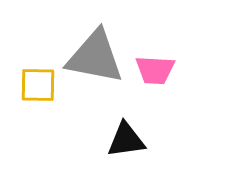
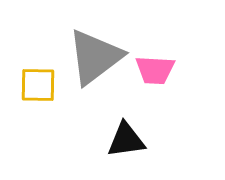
gray triangle: rotated 48 degrees counterclockwise
